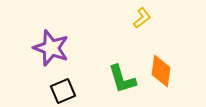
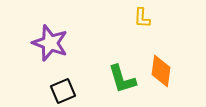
yellow L-shape: rotated 130 degrees clockwise
purple star: moved 1 px left, 5 px up
